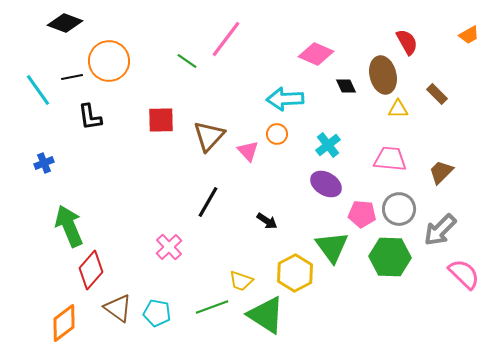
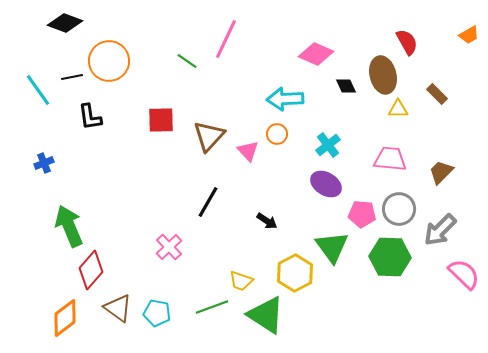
pink line at (226, 39): rotated 12 degrees counterclockwise
orange diamond at (64, 323): moved 1 px right, 5 px up
